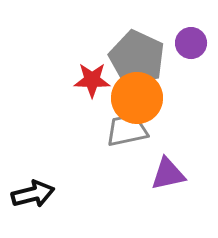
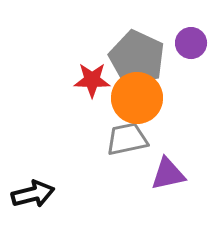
gray trapezoid: moved 9 px down
